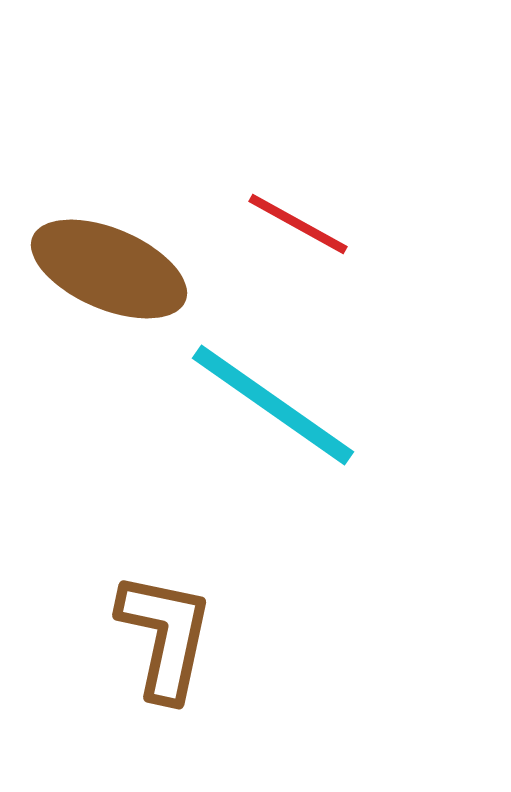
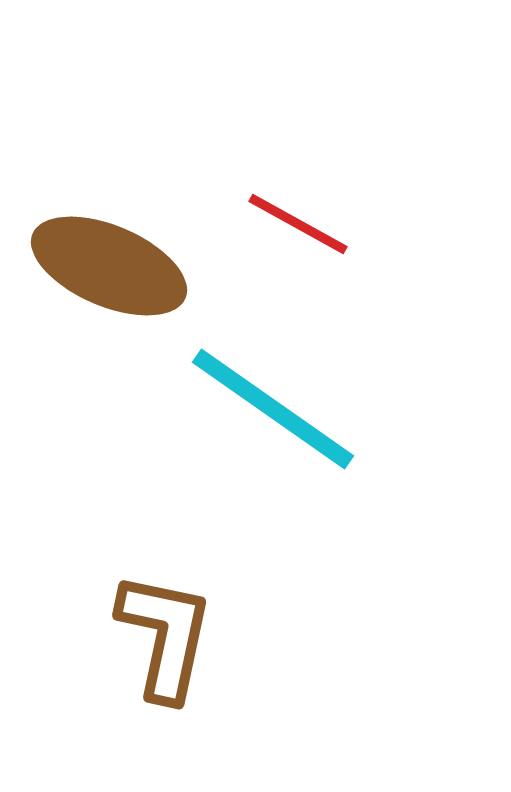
brown ellipse: moved 3 px up
cyan line: moved 4 px down
